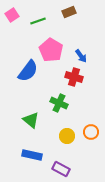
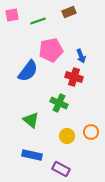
pink square: rotated 24 degrees clockwise
pink pentagon: rotated 30 degrees clockwise
blue arrow: rotated 16 degrees clockwise
